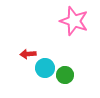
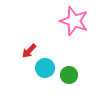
red arrow: moved 1 px right, 3 px up; rotated 42 degrees counterclockwise
green circle: moved 4 px right
